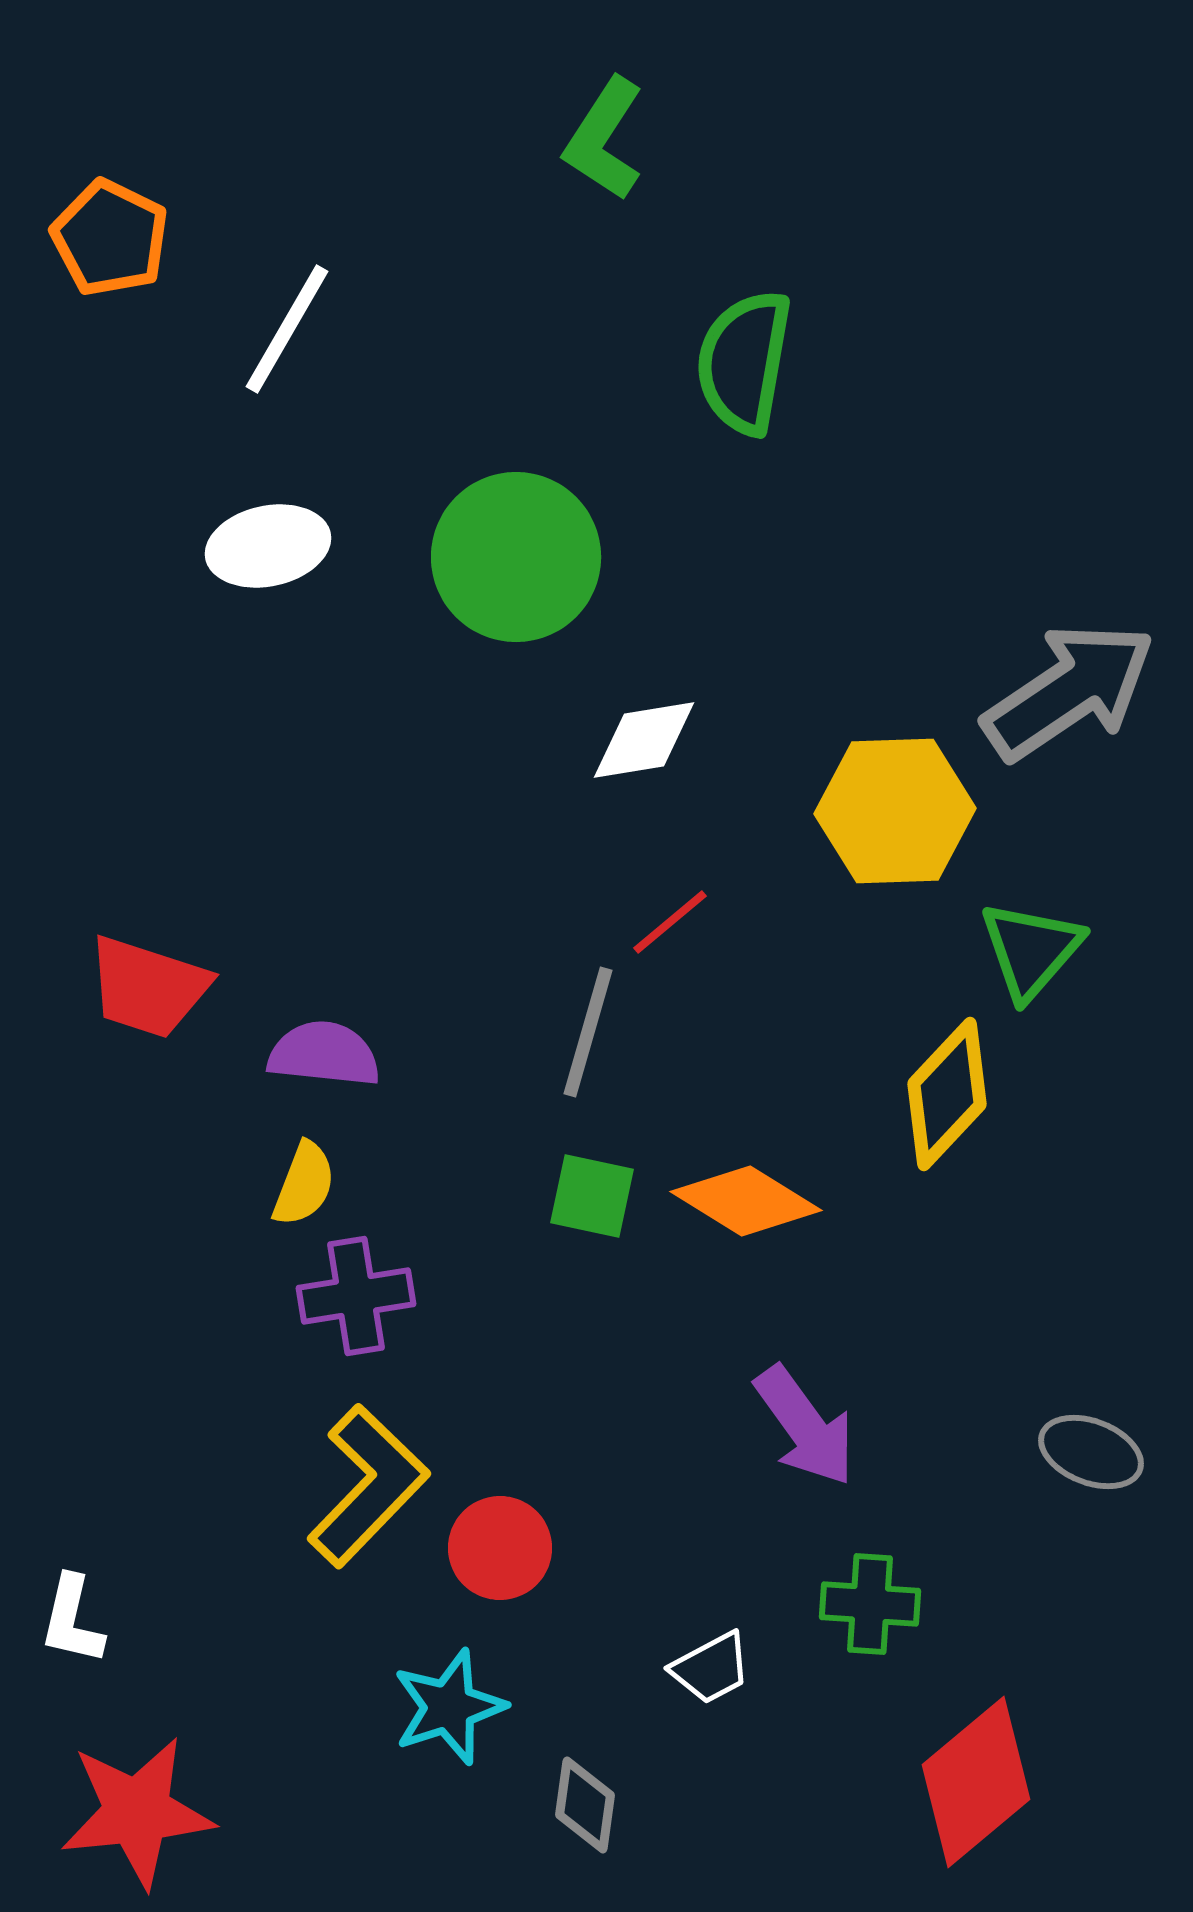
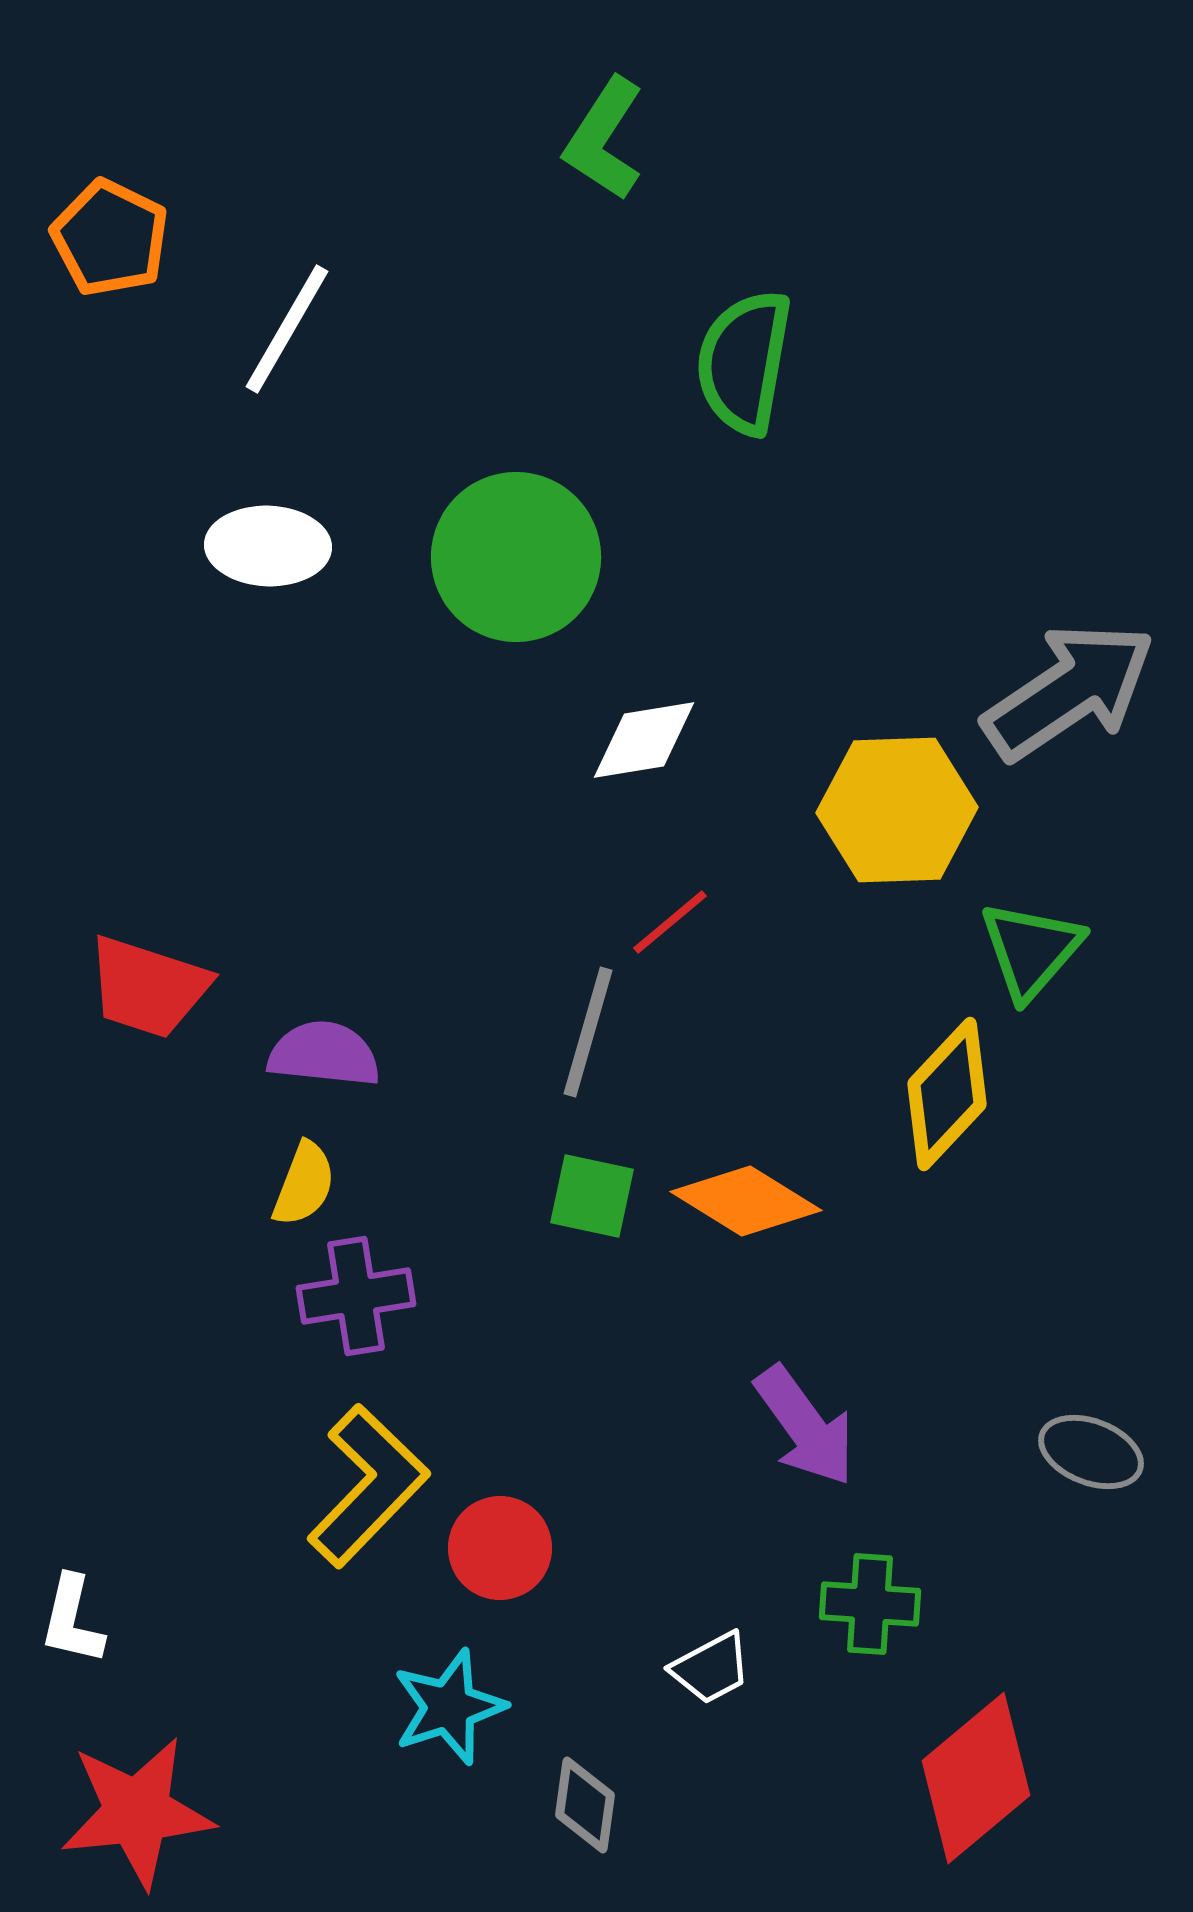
white ellipse: rotated 14 degrees clockwise
yellow hexagon: moved 2 px right, 1 px up
red diamond: moved 4 px up
